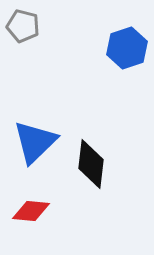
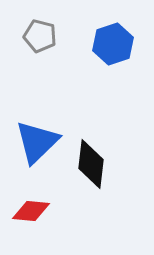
gray pentagon: moved 17 px right, 10 px down
blue hexagon: moved 14 px left, 4 px up
blue triangle: moved 2 px right
